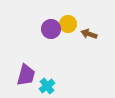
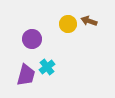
purple circle: moved 19 px left, 10 px down
brown arrow: moved 13 px up
cyan cross: moved 19 px up
